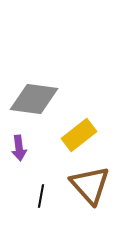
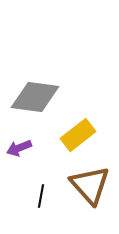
gray diamond: moved 1 px right, 2 px up
yellow rectangle: moved 1 px left
purple arrow: rotated 75 degrees clockwise
